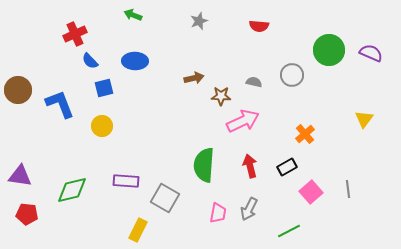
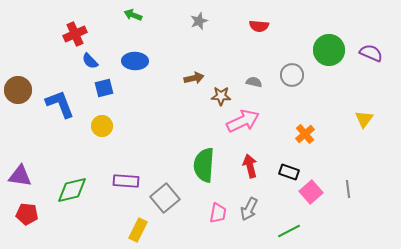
black rectangle: moved 2 px right, 5 px down; rotated 48 degrees clockwise
gray square: rotated 20 degrees clockwise
